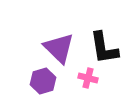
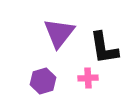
purple triangle: moved 15 px up; rotated 24 degrees clockwise
pink cross: rotated 18 degrees counterclockwise
